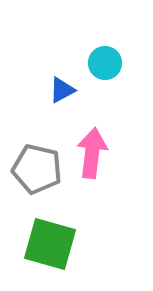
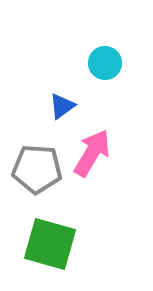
blue triangle: moved 16 px down; rotated 8 degrees counterclockwise
pink arrow: rotated 24 degrees clockwise
gray pentagon: rotated 9 degrees counterclockwise
